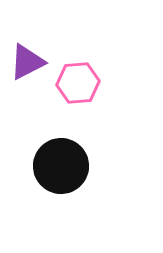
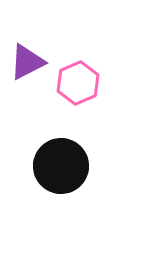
pink hexagon: rotated 18 degrees counterclockwise
